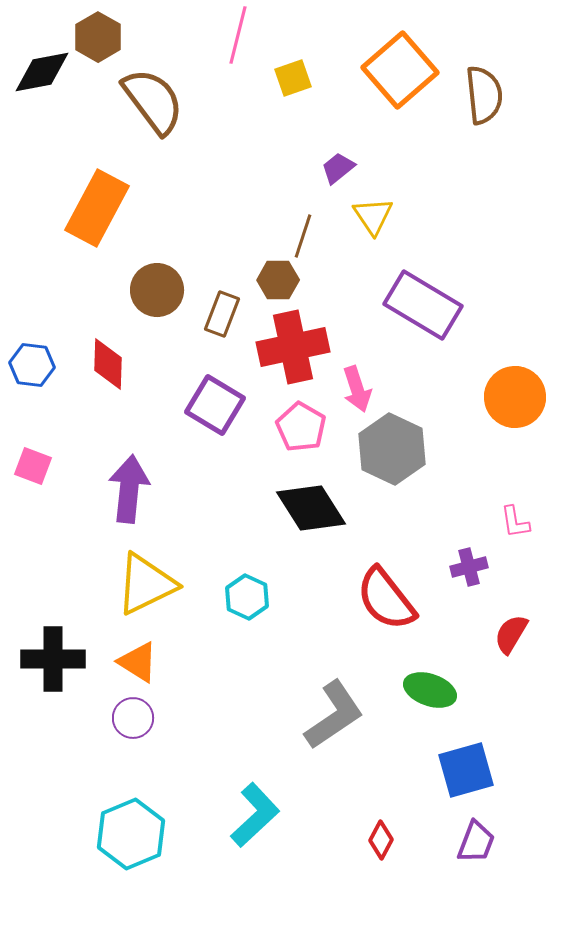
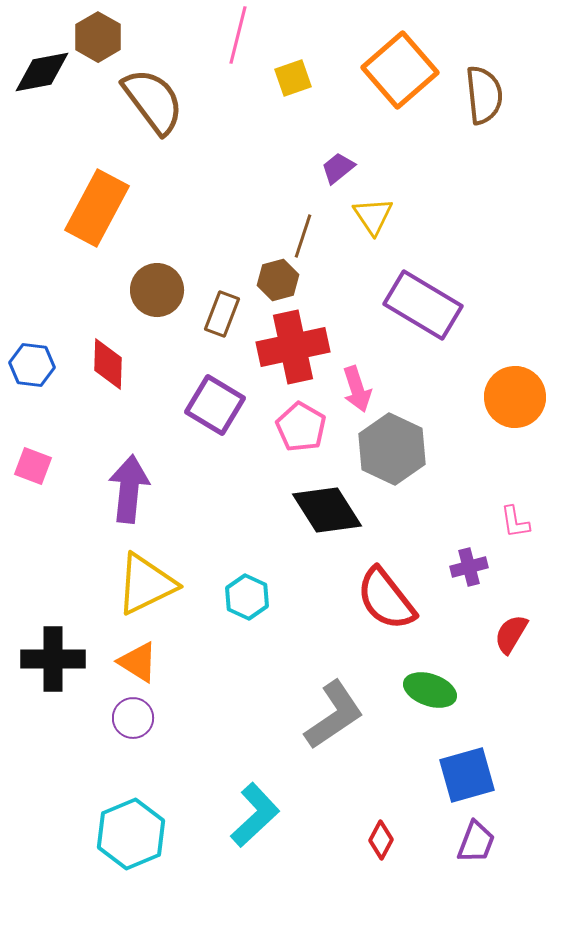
brown hexagon at (278, 280): rotated 15 degrees counterclockwise
black diamond at (311, 508): moved 16 px right, 2 px down
blue square at (466, 770): moved 1 px right, 5 px down
